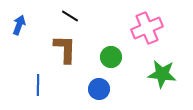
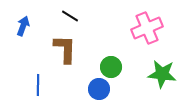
blue arrow: moved 4 px right, 1 px down
green circle: moved 10 px down
